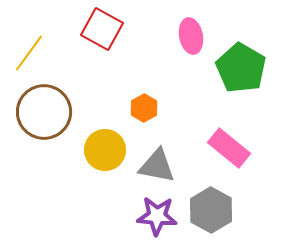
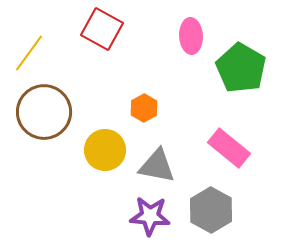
pink ellipse: rotated 8 degrees clockwise
purple star: moved 7 px left
